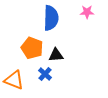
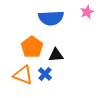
pink star: rotated 24 degrees counterclockwise
blue semicircle: rotated 85 degrees clockwise
orange pentagon: moved 1 px up; rotated 15 degrees clockwise
orange triangle: moved 9 px right, 5 px up
